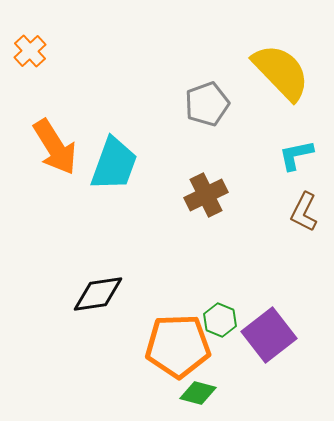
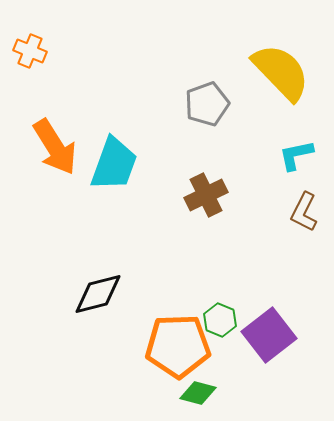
orange cross: rotated 24 degrees counterclockwise
black diamond: rotated 6 degrees counterclockwise
